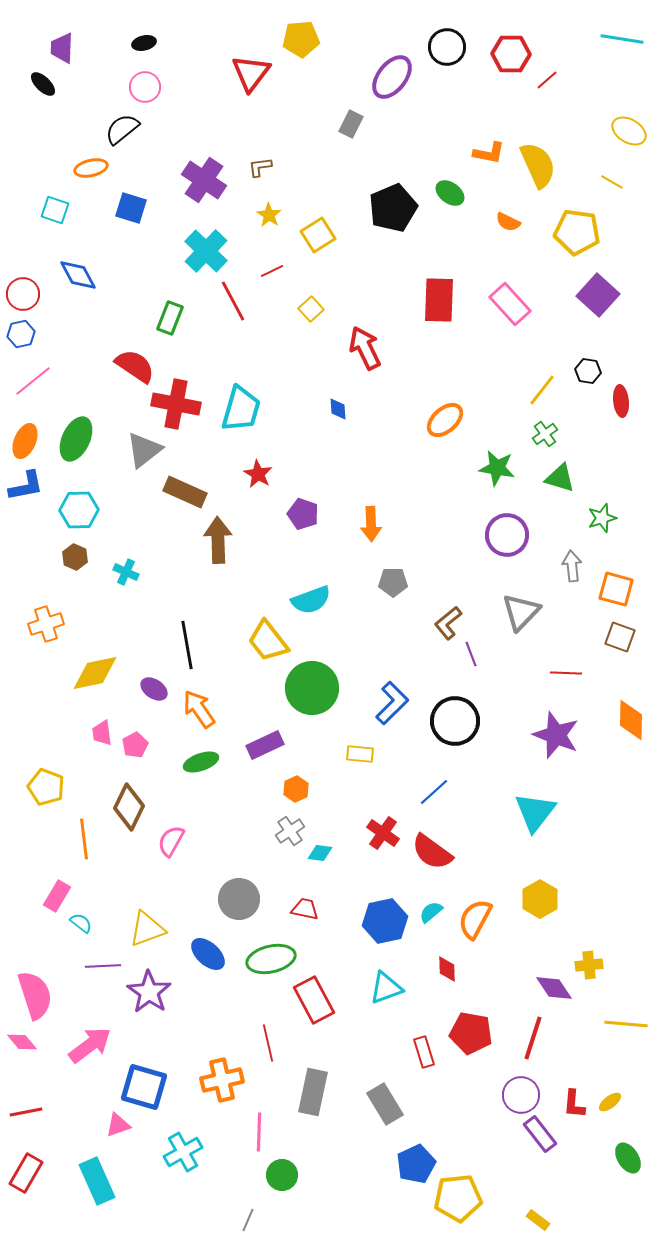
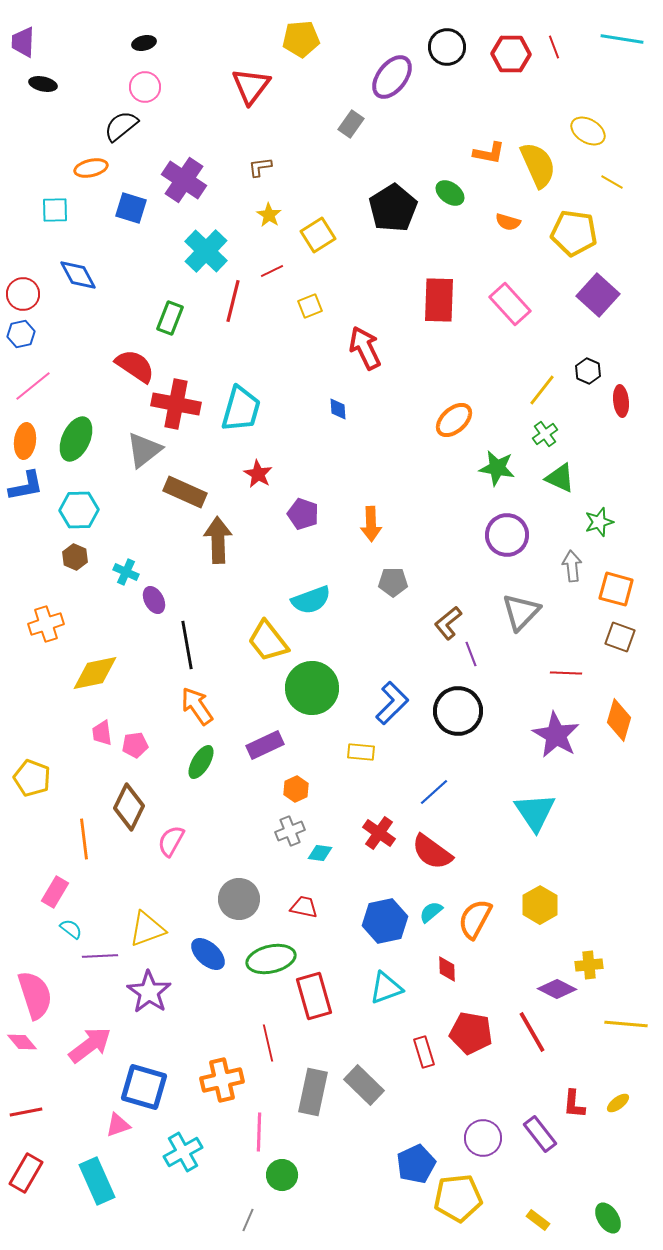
purple trapezoid at (62, 48): moved 39 px left, 6 px up
red triangle at (251, 73): moved 13 px down
red line at (547, 80): moved 7 px right, 33 px up; rotated 70 degrees counterclockwise
black ellipse at (43, 84): rotated 32 degrees counterclockwise
gray rectangle at (351, 124): rotated 8 degrees clockwise
black semicircle at (122, 129): moved 1 px left, 3 px up
yellow ellipse at (629, 131): moved 41 px left
purple cross at (204, 180): moved 20 px left
black pentagon at (393, 208): rotated 9 degrees counterclockwise
cyan square at (55, 210): rotated 20 degrees counterclockwise
orange semicircle at (508, 222): rotated 10 degrees counterclockwise
yellow pentagon at (577, 232): moved 3 px left, 1 px down
red line at (233, 301): rotated 42 degrees clockwise
yellow square at (311, 309): moved 1 px left, 3 px up; rotated 20 degrees clockwise
black hexagon at (588, 371): rotated 15 degrees clockwise
pink line at (33, 381): moved 5 px down
orange ellipse at (445, 420): moved 9 px right
orange ellipse at (25, 441): rotated 16 degrees counterclockwise
green triangle at (560, 478): rotated 8 degrees clockwise
green star at (602, 518): moved 3 px left, 4 px down
purple ellipse at (154, 689): moved 89 px up; rotated 28 degrees clockwise
orange arrow at (199, 709): moved 2 px left, 3 px up
orange diamond at (631, 720): moved 12 px left; rotated 15 degrees clockwise
black circle at (455, 721): moved 3 px right, 10 px up
purple star at (556, 735): rotated 9 degrees clockwise
pink pentagon at (135, 745): rotated 20 degrees clockwise
yellow rectangle at (360, 754): moved 1 px right, 2 px up
green ellipse at (201, 762): rotated 40 degrees counterclockwise
yellow pentagon at (46, 787): moved 14 px left, 9 px up
cyan triangle at (535, 812): rotated 12 degrees counterclockwise
gray cross at (290, 831): rotated 12 degrees clockwise
red cross at (383, 833): moved 4 px left
pink rectangle at (57, 896): moved 2 px left, 4 px up
yellow hexagon at (540, 899): moved 6 px down
red trapezoid at (305, 909): moved 1 px left, 2 px up
cyan semicircle at (81, 923): moved 10 px left, 6 px down
purple line at (103, 966): moved 3 px left, 10 px up
purple diamond at (554, 988): moved 3 px right, 1 px down; rotated 30 degrees counterclockwise
red rectangle at (314, 1000): moved 4 px up; rotated 12 degrees clockwise
red line at (533, 1038): moved 1 px left, 6 px up; rotated 48 degrees counterclockwise
purple circle at (521, 1095): moved 38 px left, 43 px down
yellow ellipse at (610, 1102): moved 8 px right, 1 px down
gray rectangle at (385, 1104): moved 21 px left, 19 px up; rotated 15 degrees counterclockwise
green ellipse at (628, 1158): moved 20 px left, 60 px down
